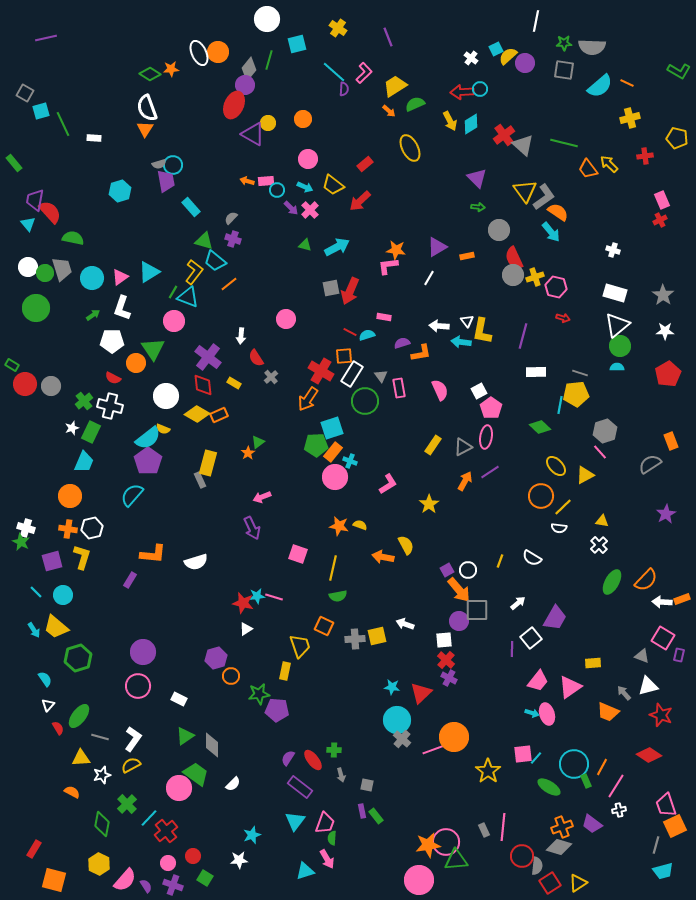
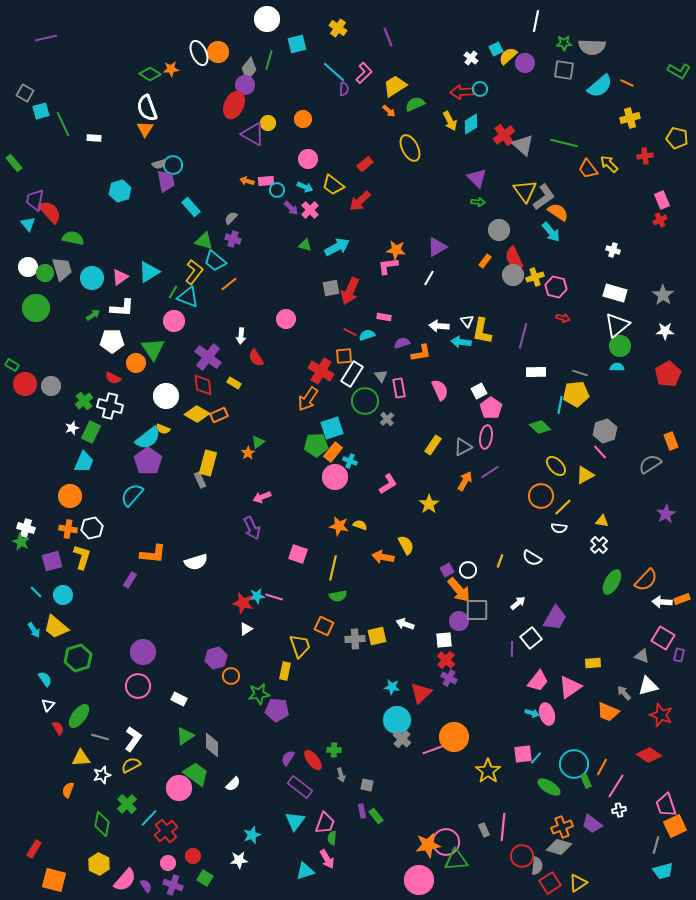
green arrow at (478, 207): moved 5 px up
orange rectangle at (467, 256): moved 18 px right, 5 px down; rotated 40 degrees counterclockwise
white L-shape at (122, 308): rotated 105 degrees counterclockwise
gray cross at (271, 377): moved 116 px right, 42 px down
orange semicircle at (72, 792): moved 4 px left, 2 px up; rotated 98 degrees counterclockwise
